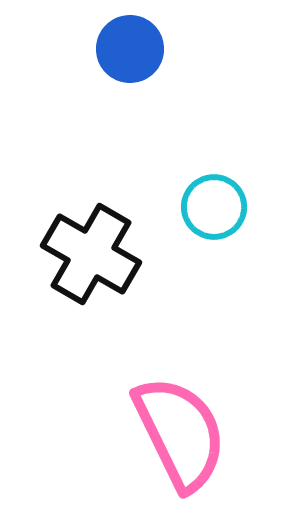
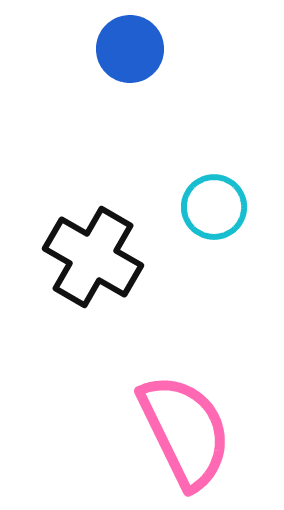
black cross: moved 2 px right, 3 px down
pink semicircle: moved 5 px right, 2 px up
